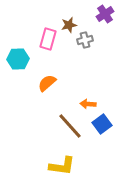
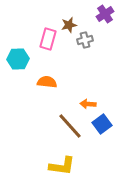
orange semicircle: moved 1 px up; rotated 48 degrees clockwise
